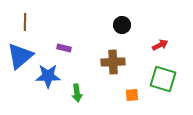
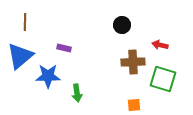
red arrow: rotated 140 degrees counterclockwise
brown cross: moved 20 px right
orange square: moved 2 px right, 10 px down
